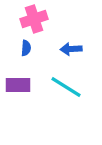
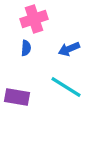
blue arrow: moved 2 px left; rotated 20 degrees counterclockwise
purple rectangle: moved 1 px left, 12 px down; rotated 10 degrees clockwise
